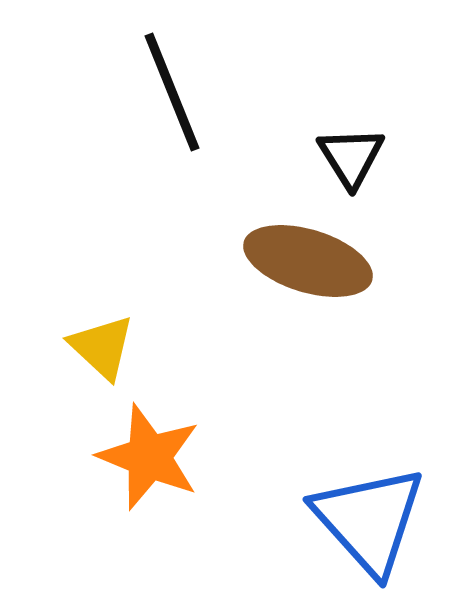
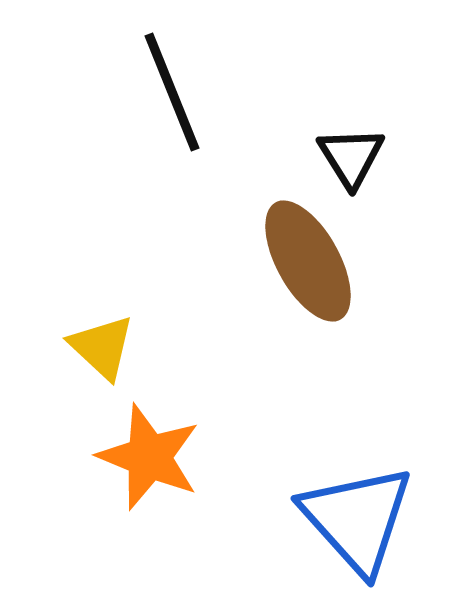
brown ellipse: rotated 44 degrees clockwise
blue triangle: moved 12 px left, 1 px up
